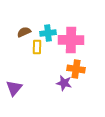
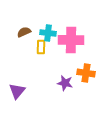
cyan cross: rotated 14 degrees clockwise
yellow rectangle: moved 4 px right
orange cross: moved 10 px right, 4 px down
purple star: moved 1 px right
purple triangle: moved 3 px right, 3 px down
